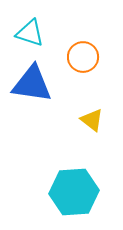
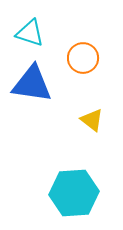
orange circle: moved 1 px down
cyan hexagon: moved 1 px down
